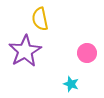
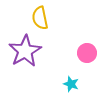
yellow semicircle: moved 1 px up
